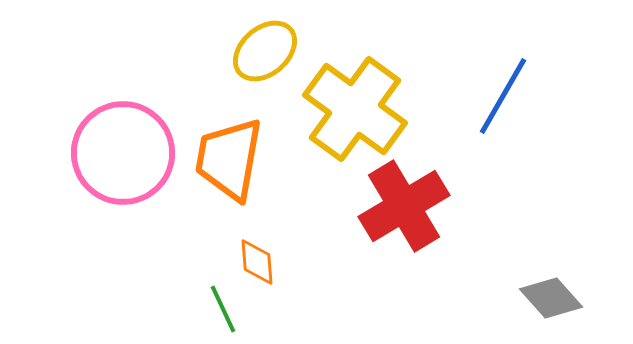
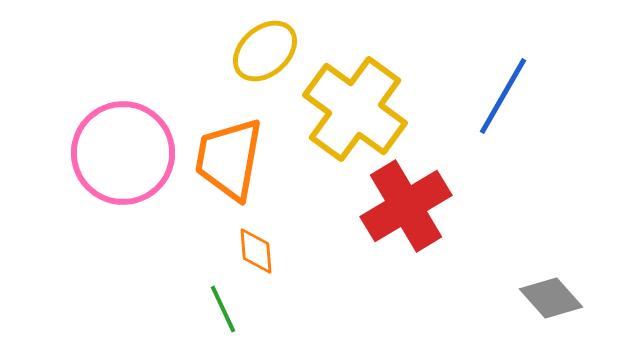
red cross: moved 2 px right
orange diamond: moved 1 px left, 11 px up
